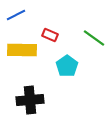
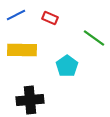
red rectangle: moved 17 px up
